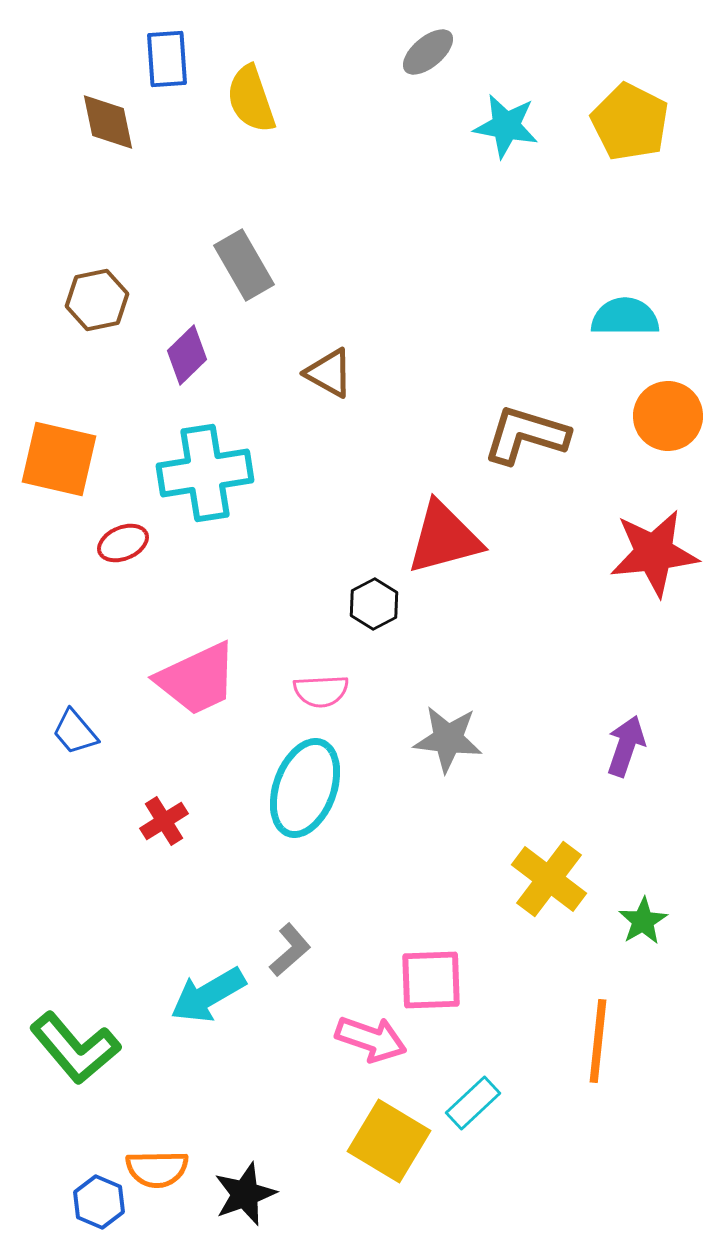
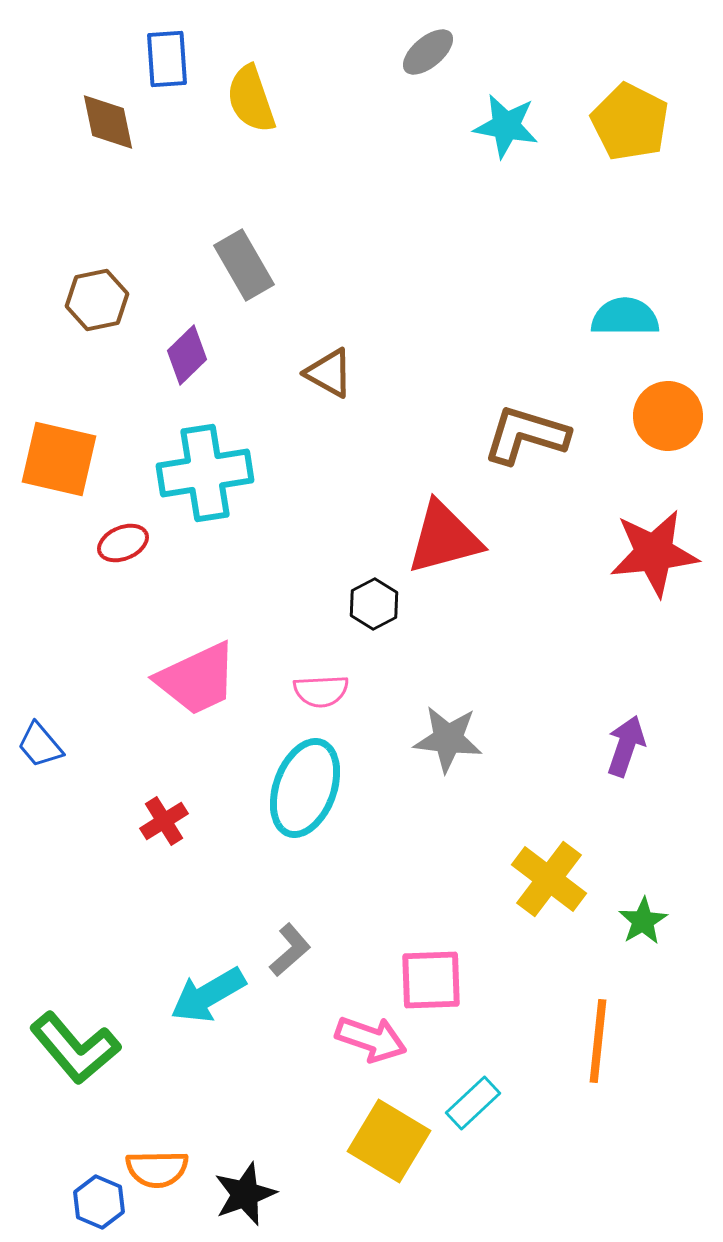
blue trapezoid: moved 35 px left, 13 px down
